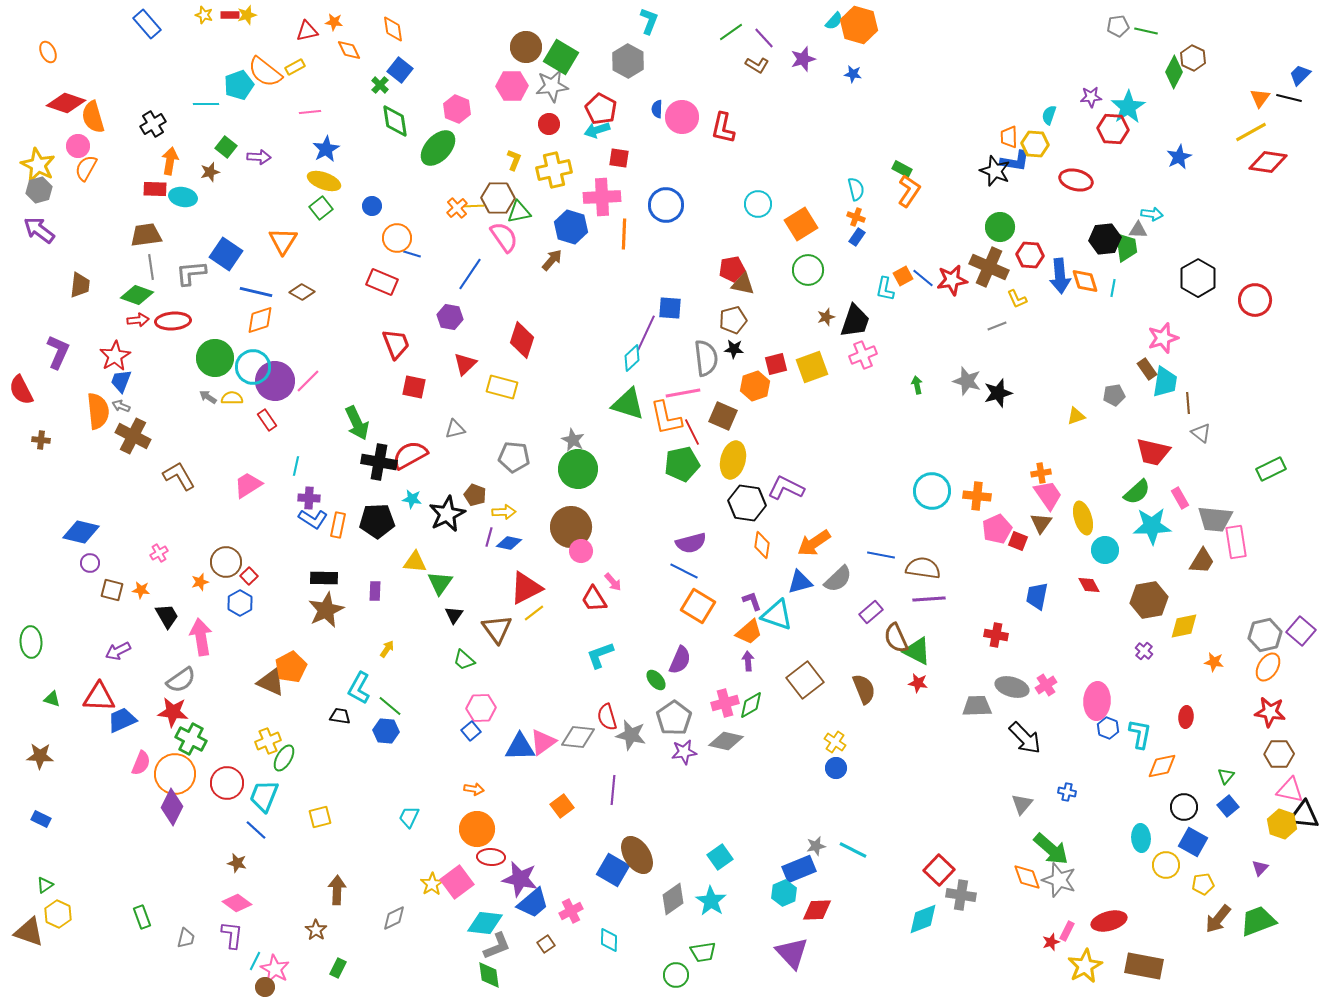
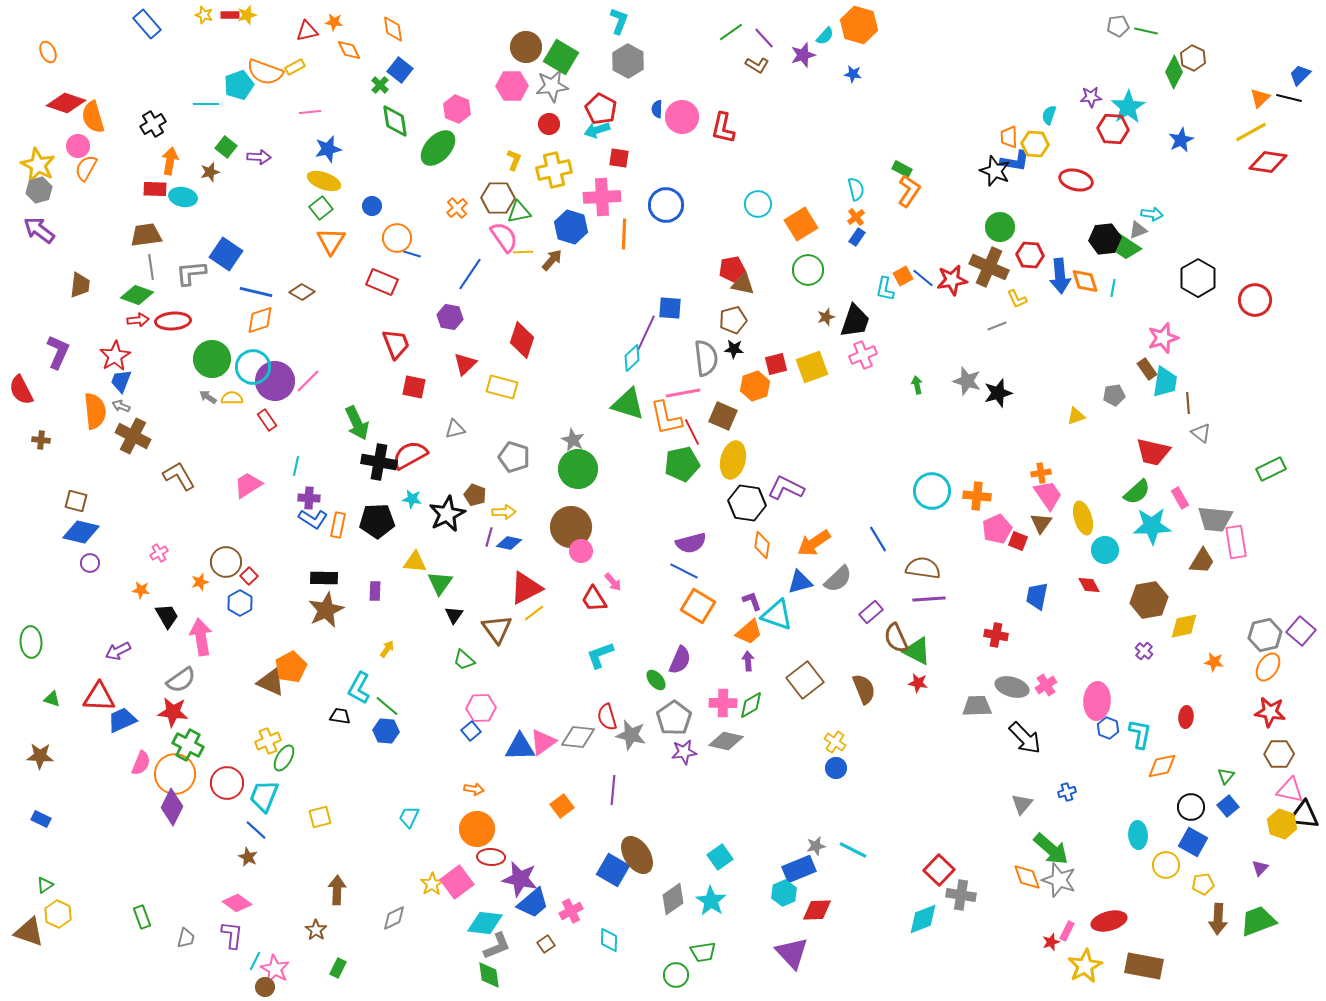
cyan L-shape at (649, 21): moved 30 px left
cyan semicircle at (834, 21): moved 9 px left, 15 px down
purple star at (803, 59): moved 4 px up
orange semicircle at (265, 72): rotated 18 degrees counterclockwise
orange triangle at (1260, 98): rotated 10 degrees clockwise
blue star at (326, 149): moved 2 px right; rotated 16 degrees clockwise
blue star at (1179, 157): moved 2 px right, 17 px up
yellow line at (474, 206): moved 49 px right, 46 px down
orange cross at (856, 217): rotated 30 degrees clockwise
gray triangle at (1138, 230): rotated 24 degrees counterclockwise
orange triangle at (283, 241): moved 48 px right
green trapezoid at (1126, 247): rotated 132 degrees clockwise
green circle at (215, 358): moved 3 px left, 1 px down
orange semicircle at (98, 411): moved 3 px left
gray pentagon at (514, 457): rotated 12 degrees clockwise
blue line at (881, 555): moved 3 px left, 16 px up; rotated 48 degrees clockwise
brown square at (112, 590): moved 36 px left, 89 px up
pink cross at (725, 703): moved 2 px left; rotated 16 degrees clockwise
green line at (390, 706): moved 3 px left
green cross at (191, 739): moved 3 px left, 6 px down
blue cross at (1067, 792): rotated 30 degrees counterclockwise
black circle at (1184, 807): moved 7 px right
cyan ellipse at (1141, 838): moved 3 px left, 3 px up
brown star at (237, 863): moved 11 px right, 6 px up; rotated 12 degrees clockwise
brown arrow at (1218, 919): rotated 36 degrees counterclockwise
